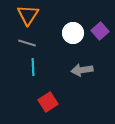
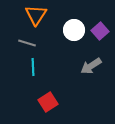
orange triangle: moved 8 px right
white circle: moved 1 px right, 3 px up
gray arrow: moved 9 px right, 4 px up; rotated 25 degrees counterclockwise
